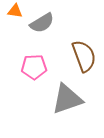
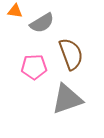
brown semicircle: moved 13 px left, 2 px up
